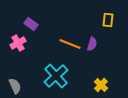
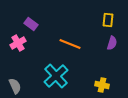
purple semicircle: moved 20 px right, 1 px up
yellow cross: moved 1 px right; rotated 32 degrees counterclockwise
